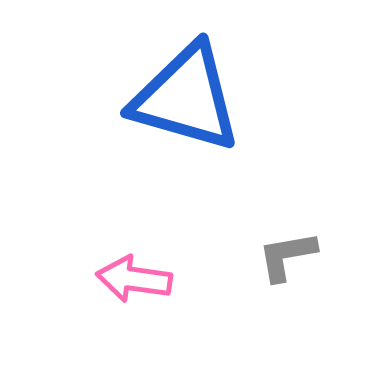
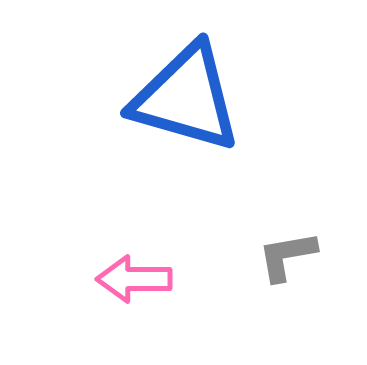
pink arrow: rotated 8 degrees counterclockwise
